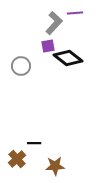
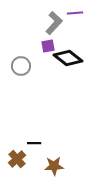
brown star: moved 1 px left
